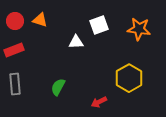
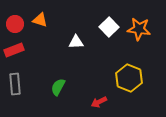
red circle: moved 3 px down
white square: moved 10 px right, 2 px down; rotated 24 degrees counterclockwise
yellow hexagon: rotated 8 degrees counterclockwise
